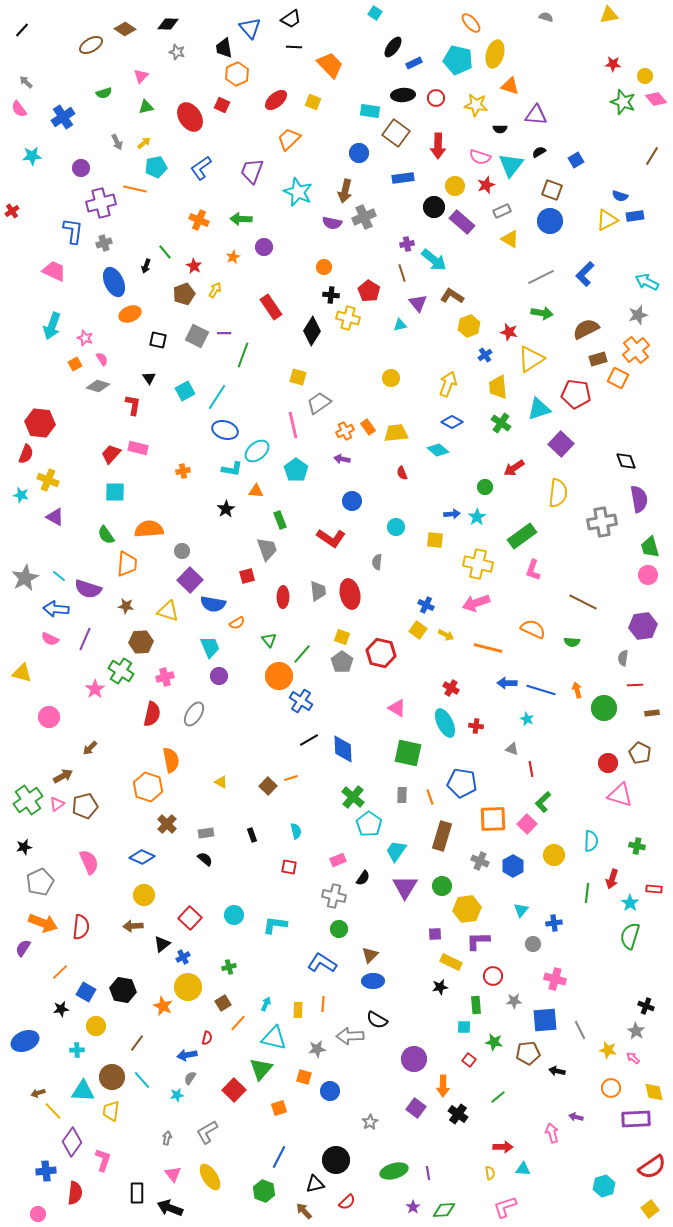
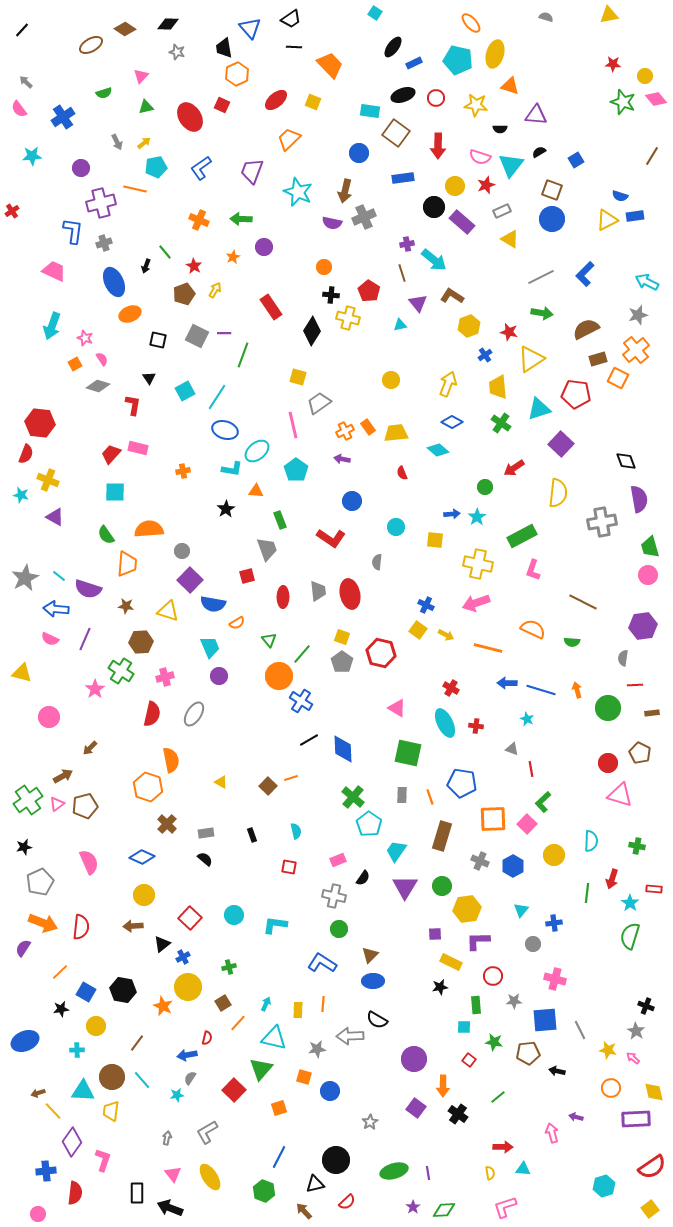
black ellipse at (403, 95): rotated 15 degrees counterclockwise
blue circle at (550, 221): moved 2 px right, 2 px up
yellow circle at (391, 378): moved 2 px down
green rectangle at (522, 536): rotated 8 degrees clockwise
green circle at (604, 708): moved 4 px right
